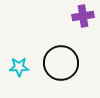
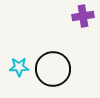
black circle: moved 8 px left, 6 px down
